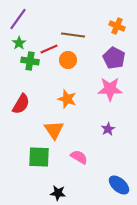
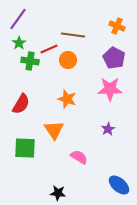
green square: moved 14 px left, 9 px up
